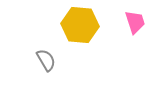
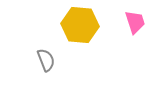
gray semicircle: rotated 10 degrees clockwise
